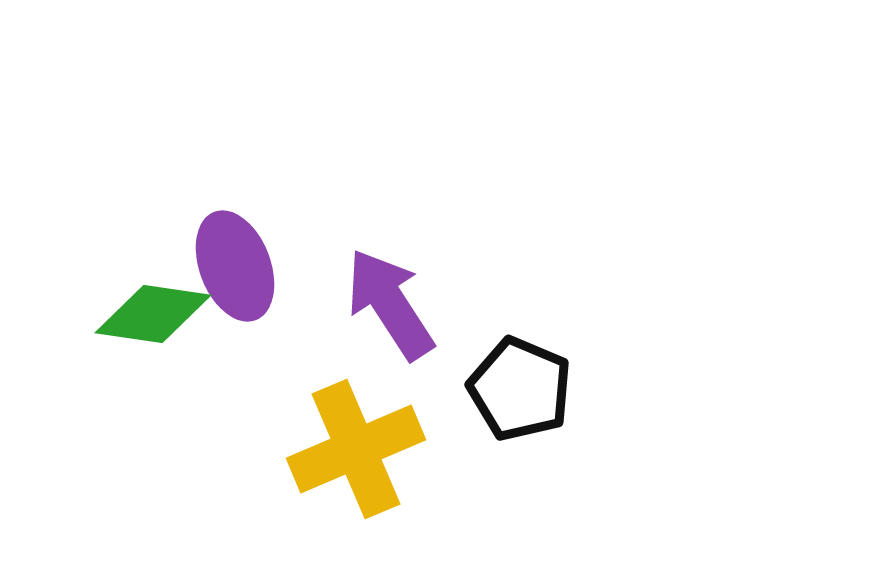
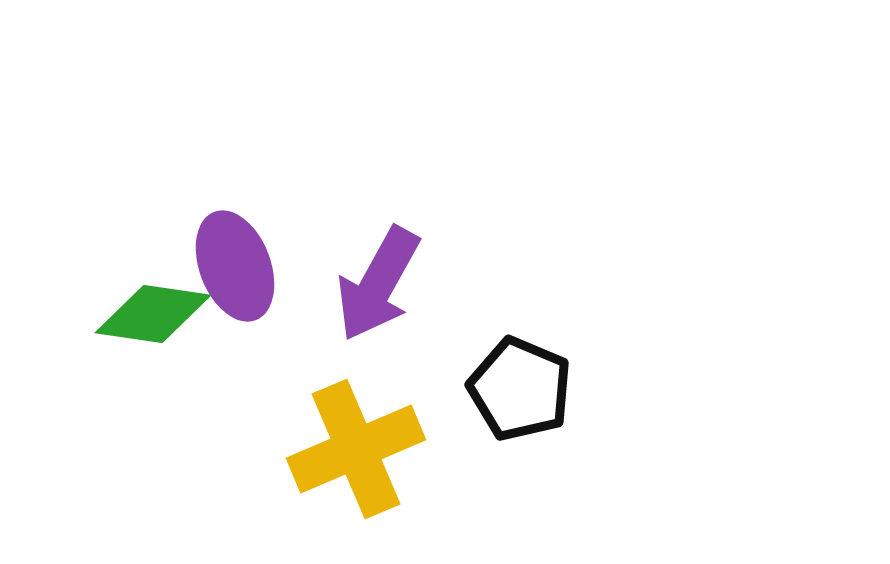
purple arrow: moved 12 px left, 20 px up; rotated 118 degrees counterclockwise
